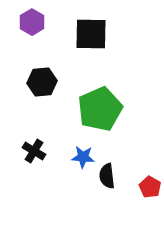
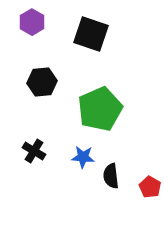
black square: rotated 18 degrees clockwise
black semicircle: moved 4 px right
